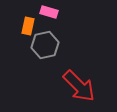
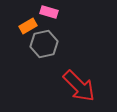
orange rectangle: rotated 48 degrees clockwise
gray hexagon: moved 1 px left, 1 px up
